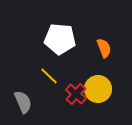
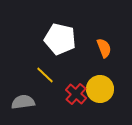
white pentagon: rotated 8 degrees clockwise
yellow line: moved 4 px left, 1 px up
yellow circle: moved 2 px right
gray semicircle: rotated 75 degrees counterclockwise
